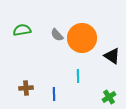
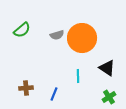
green semicircle: rotated 150 degrees clockwise
gray semicircle: rotated 64 degrees counterclockwise
black triangle: moved 5 px left, 12 px down
blue line: rotated 24 degrees clockwise
